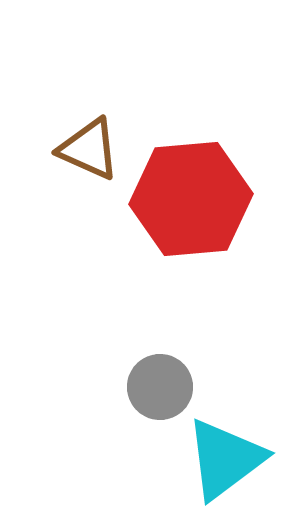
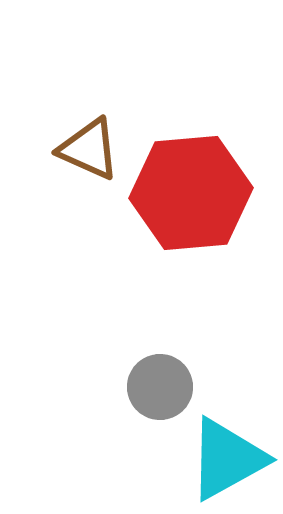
red hexagon: moved 6 px up
cyan triangle: moved 2 px right; rotated 8 degrees clockwise
